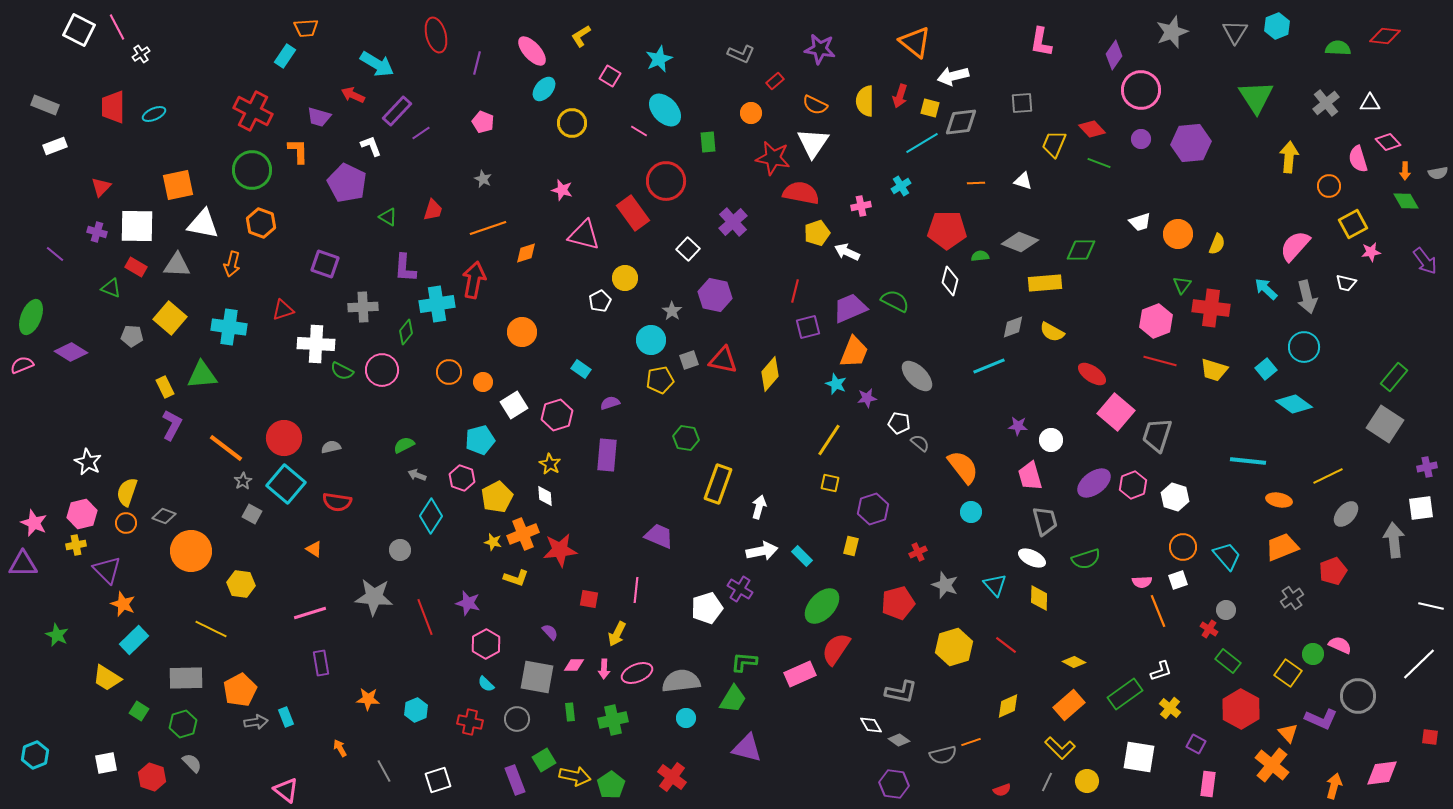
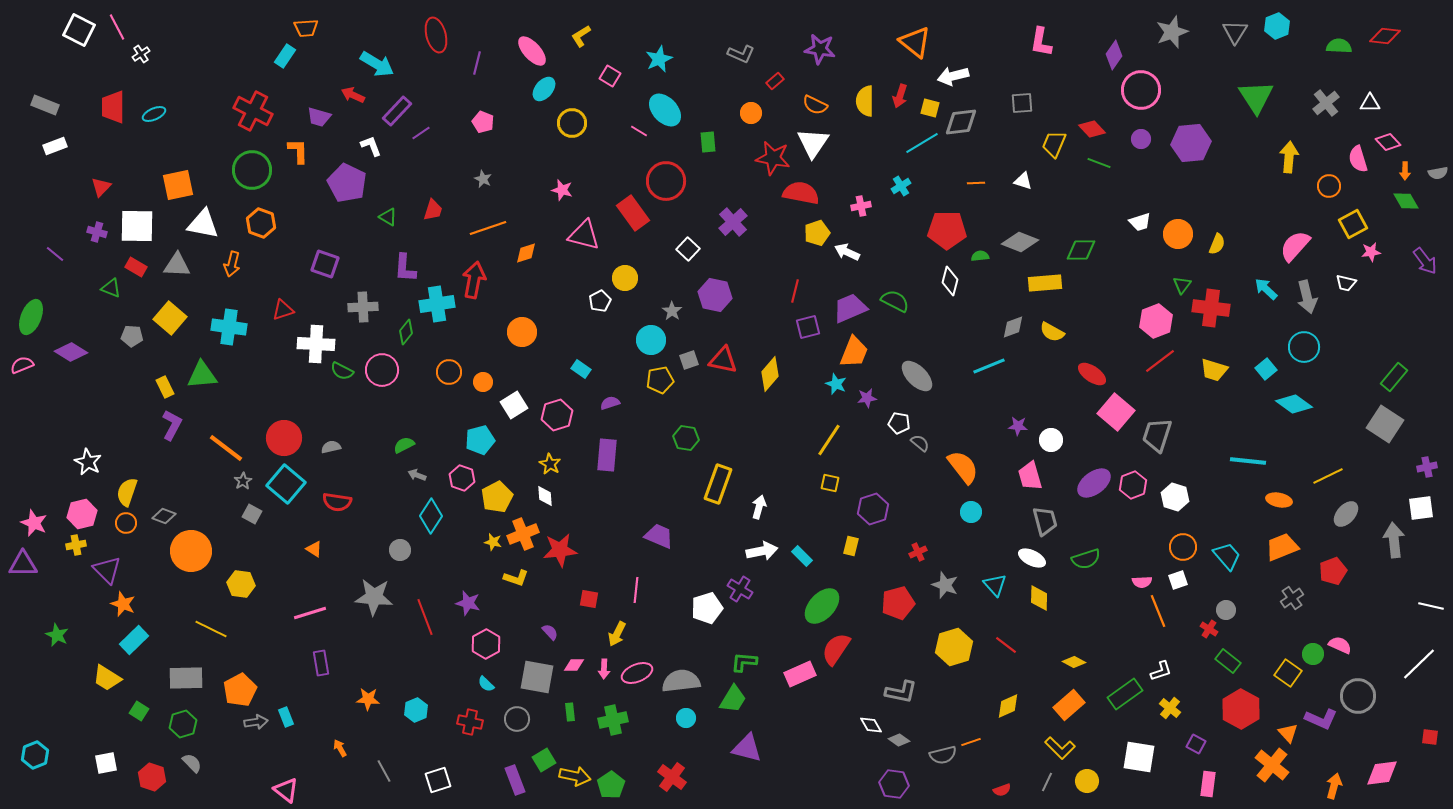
green semicircle at (1338, 48): moved 1 px right, 2 px up
red line at (1160, 361): rotated 52 degrees counterclockwise
